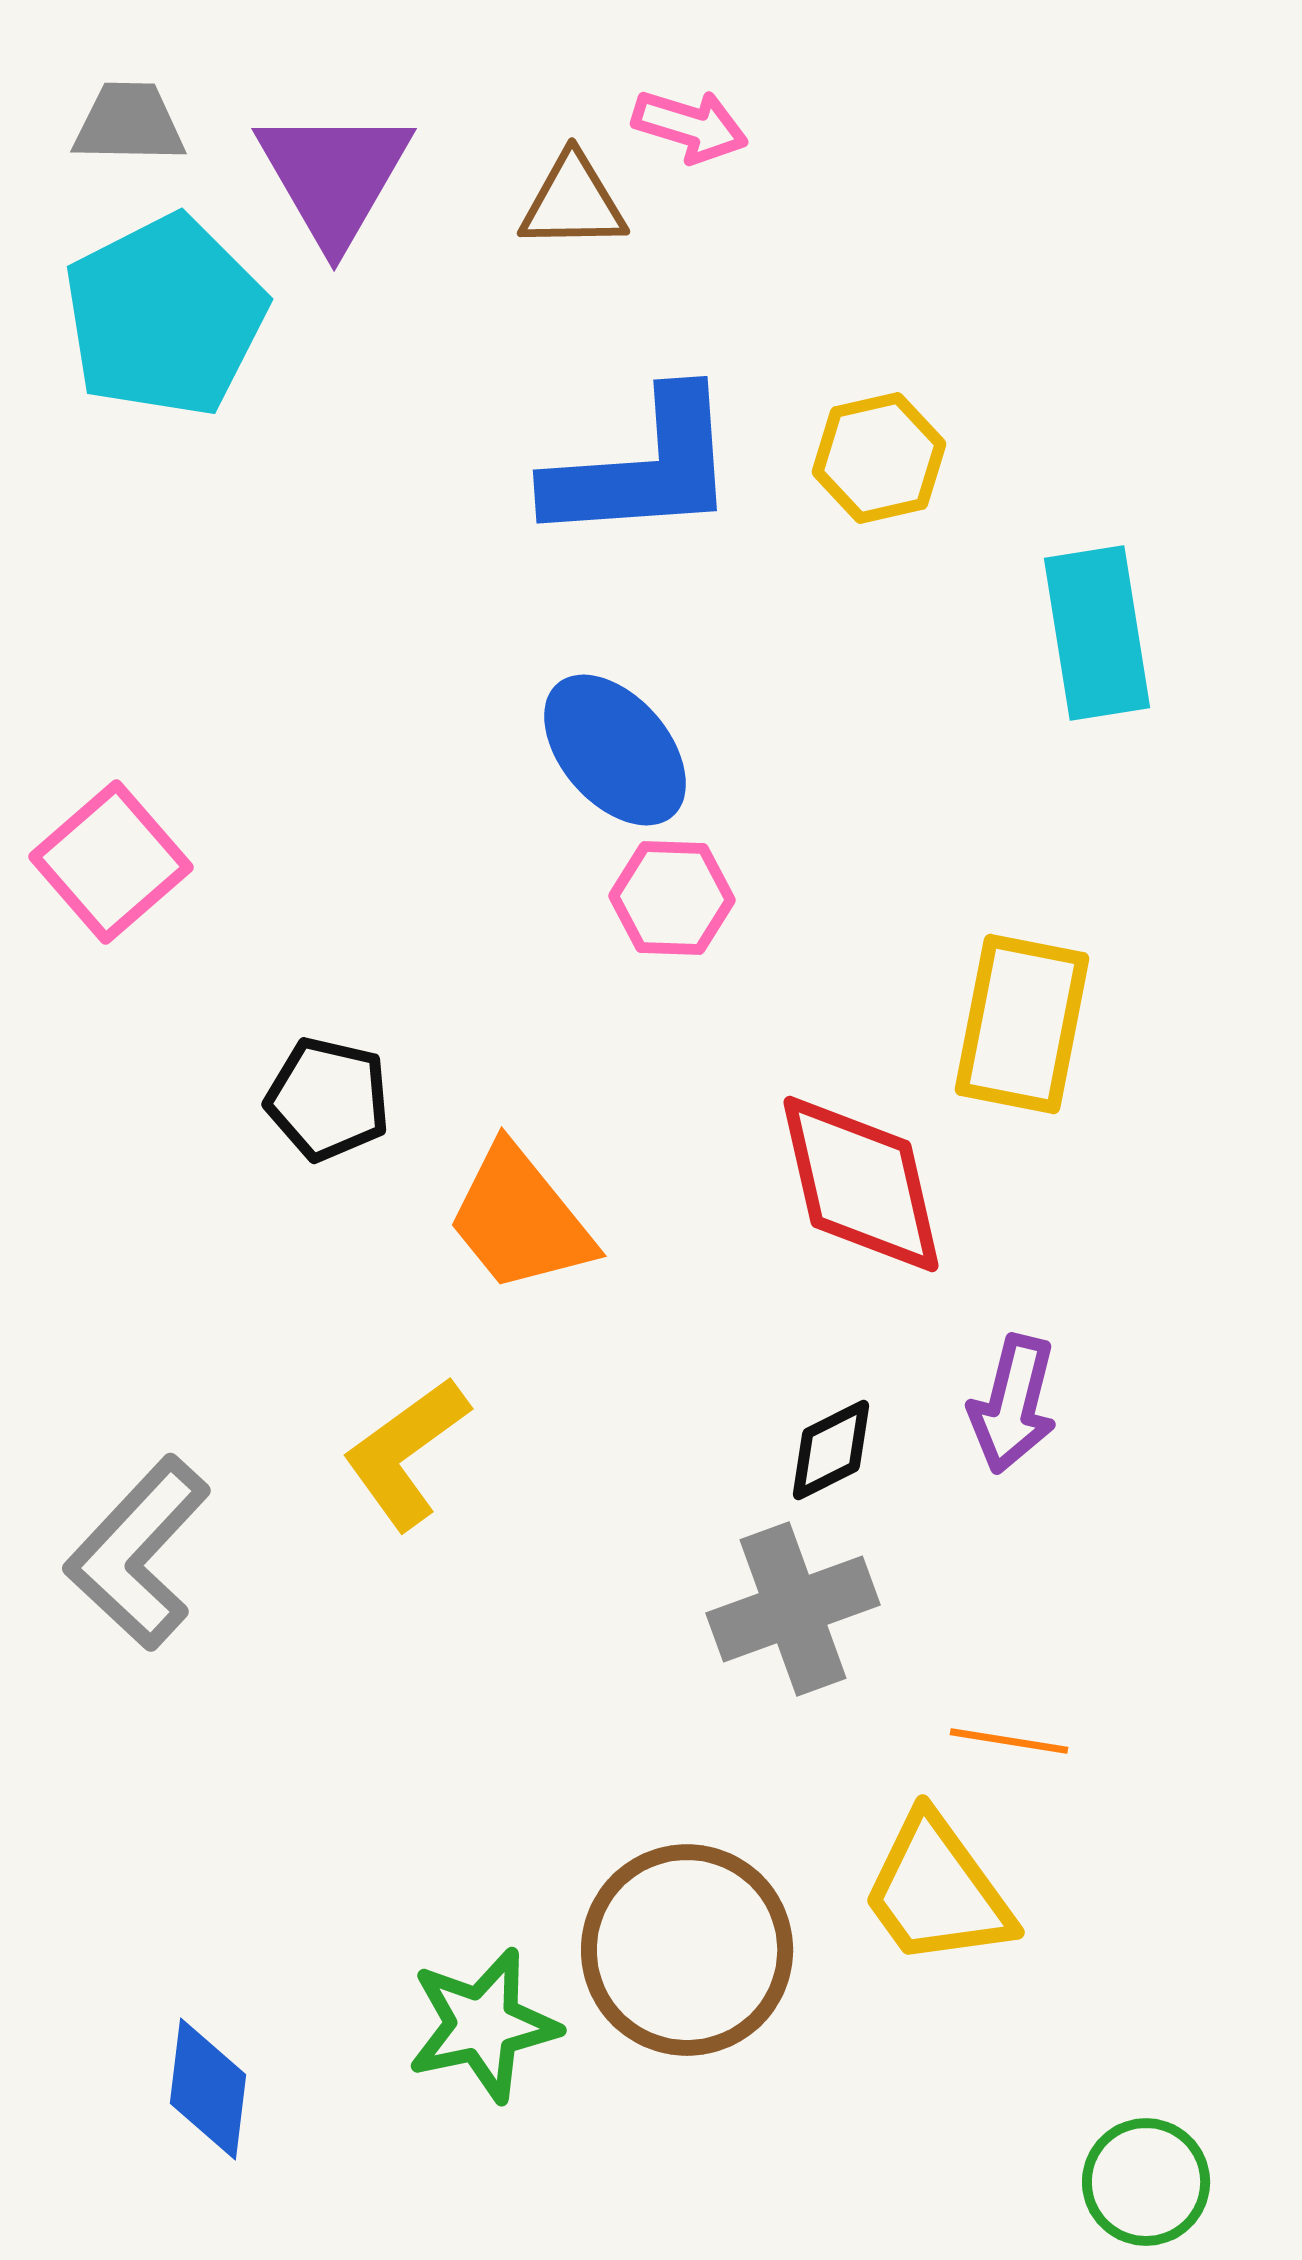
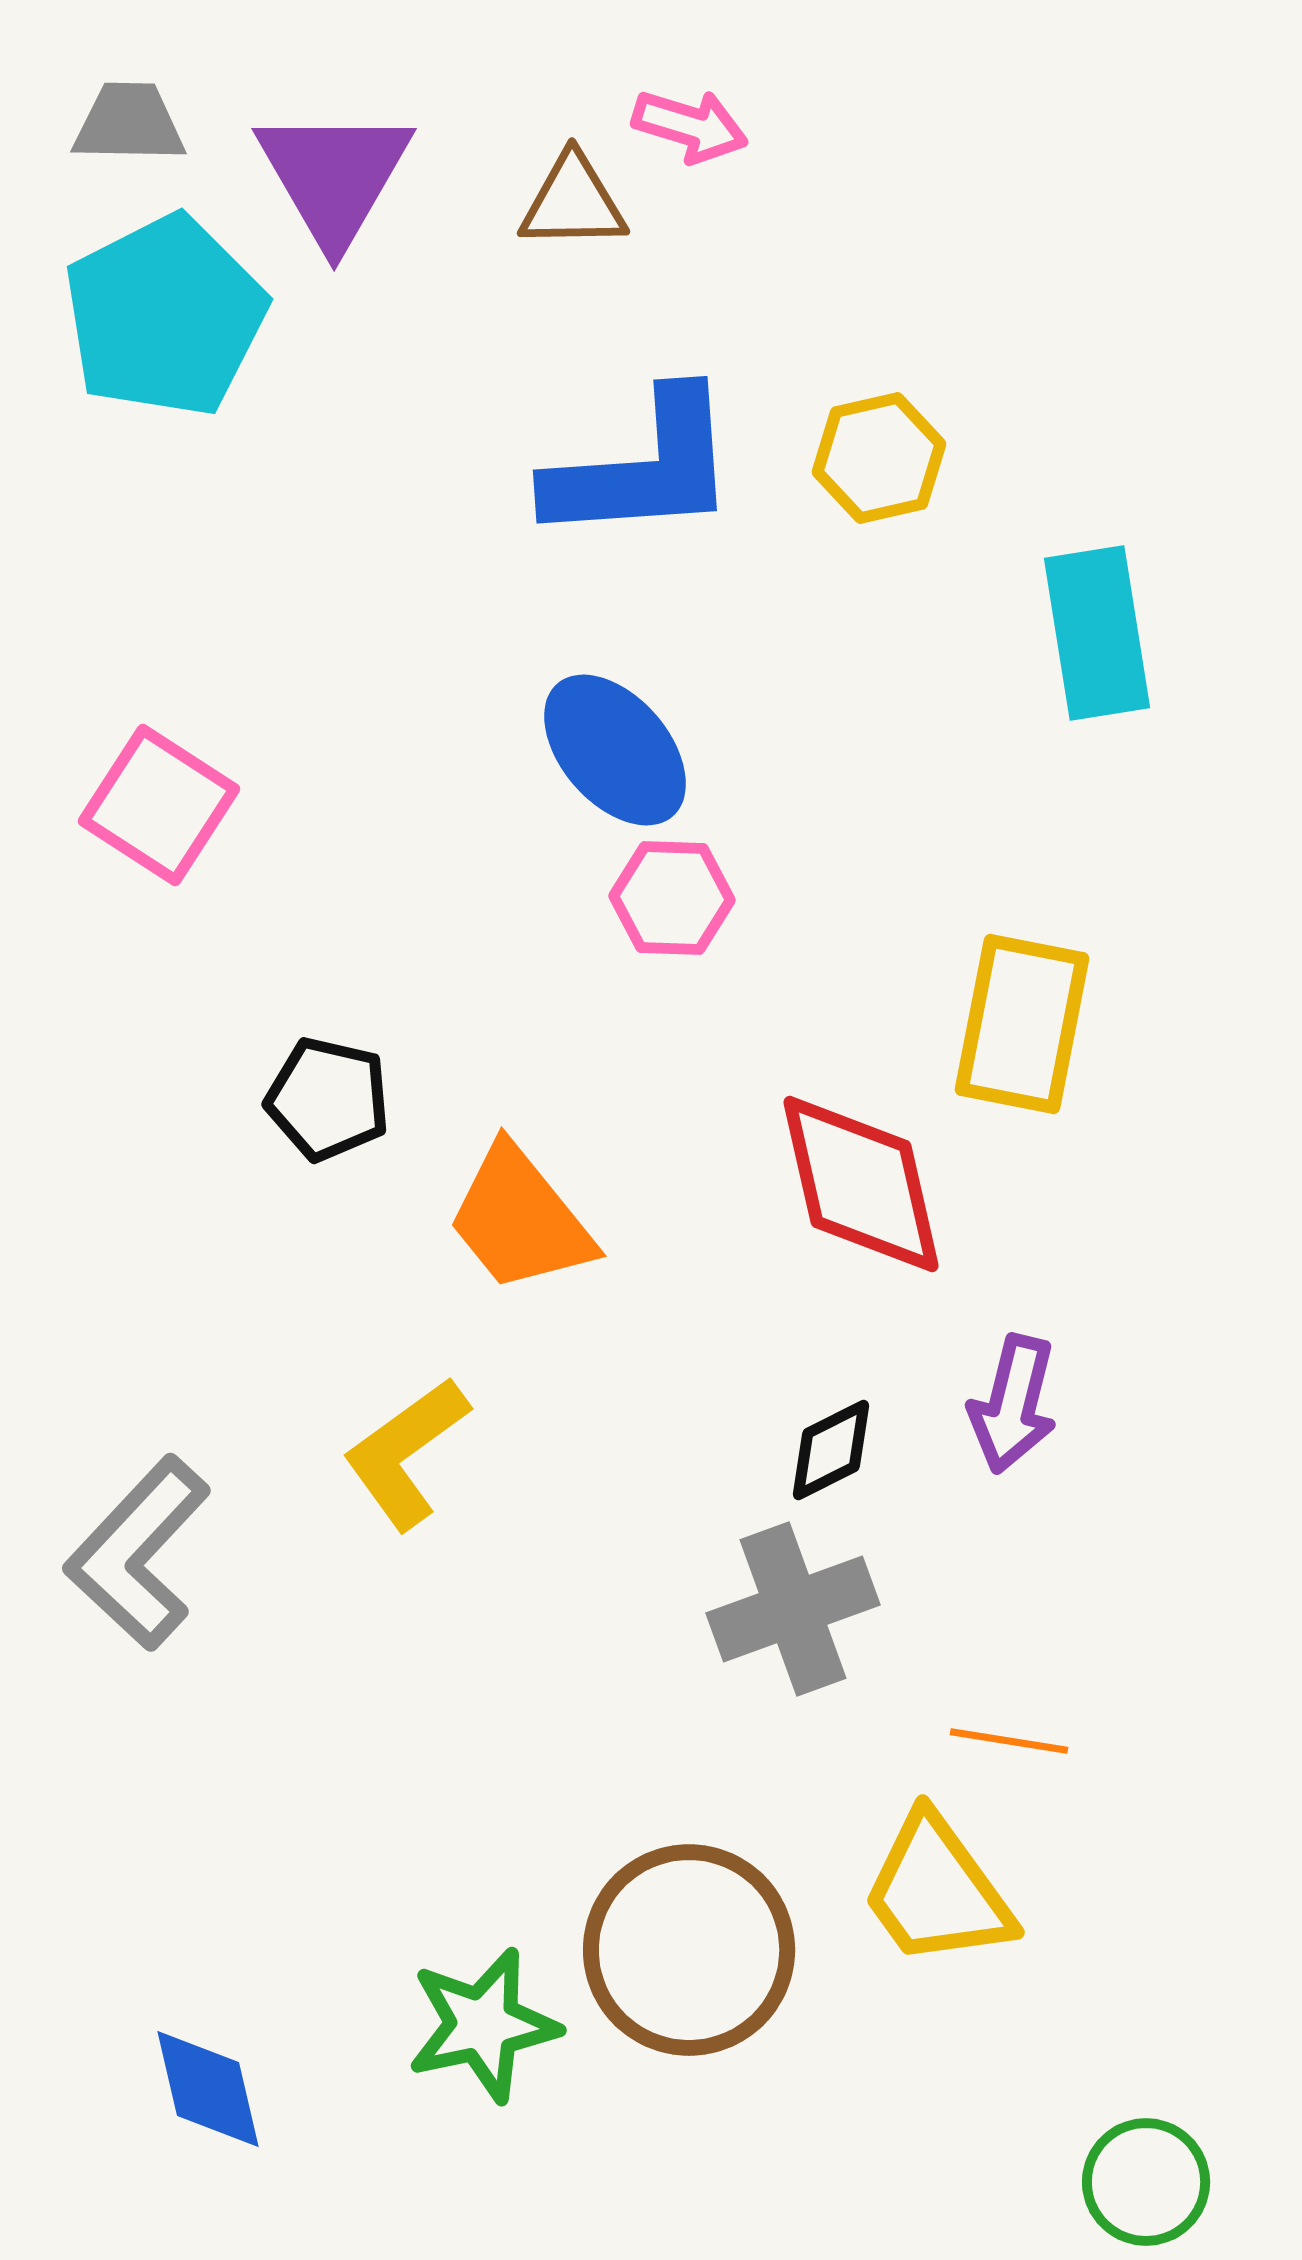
pink square: moved 48 px right, 57 px up; rotated 16 degrees counterclockwise
brown circle: moved 2 px right
blue diamond: rotated 20 degrees counterclockwise
